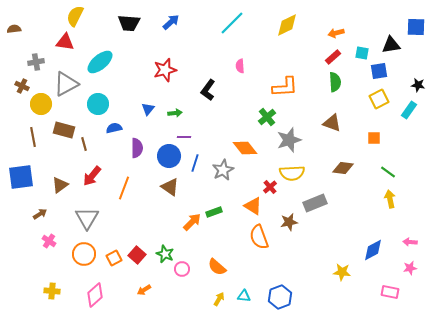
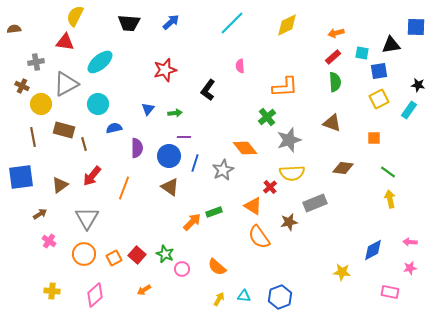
orange semicircle at (259, 237): rotated 15 degrees counterclockwise
